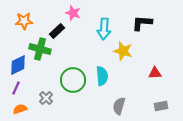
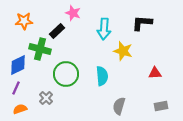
green circle: moved 7 px left, 6 px up
